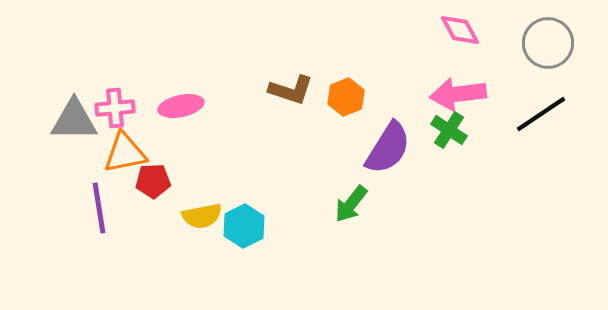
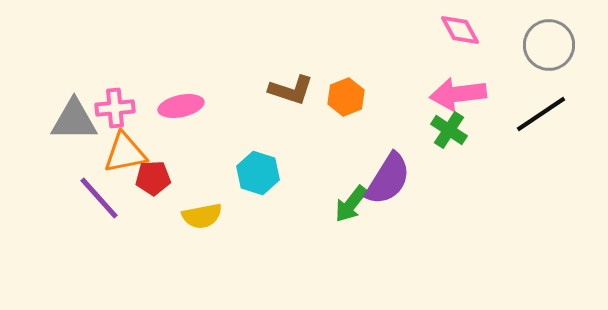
gray circle: moved 1 px right, 2 px down
purple semicircle: moved 31 px down
red pentagon: moved 3 px up
purple line: moved 10 px up; rotated 33 degrees counterclockwise
cyan hexagon: moved 14 px right, 53 px up; rotated 15 degrees counterclockwise
